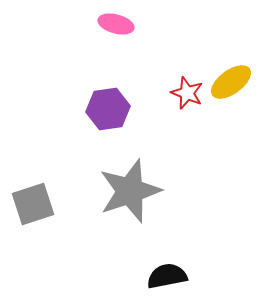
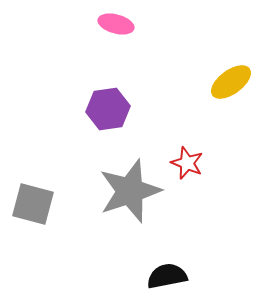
red star: moved 70 px down
gray square: rotated 33 degrees clockwise
